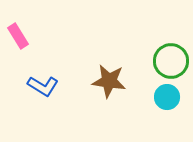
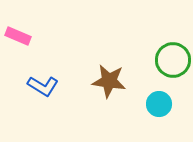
pink rectangle: rotated 35 degrees counterclockwise
green circle: moved 2 px right, 1 px up
cyan circle: moved 8 px left, 7 px down
